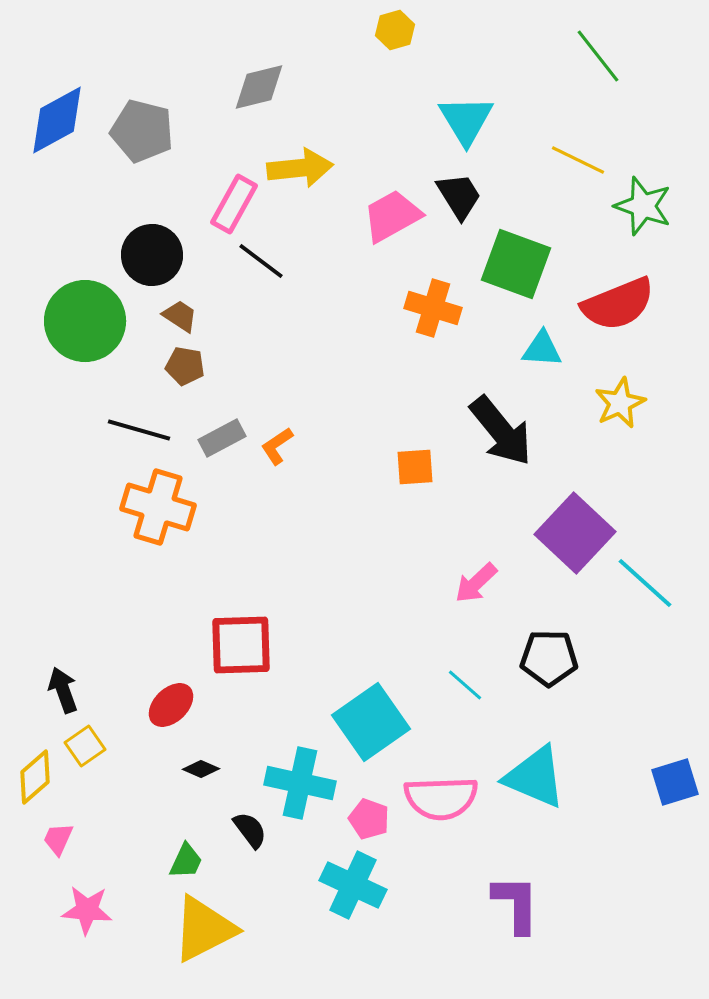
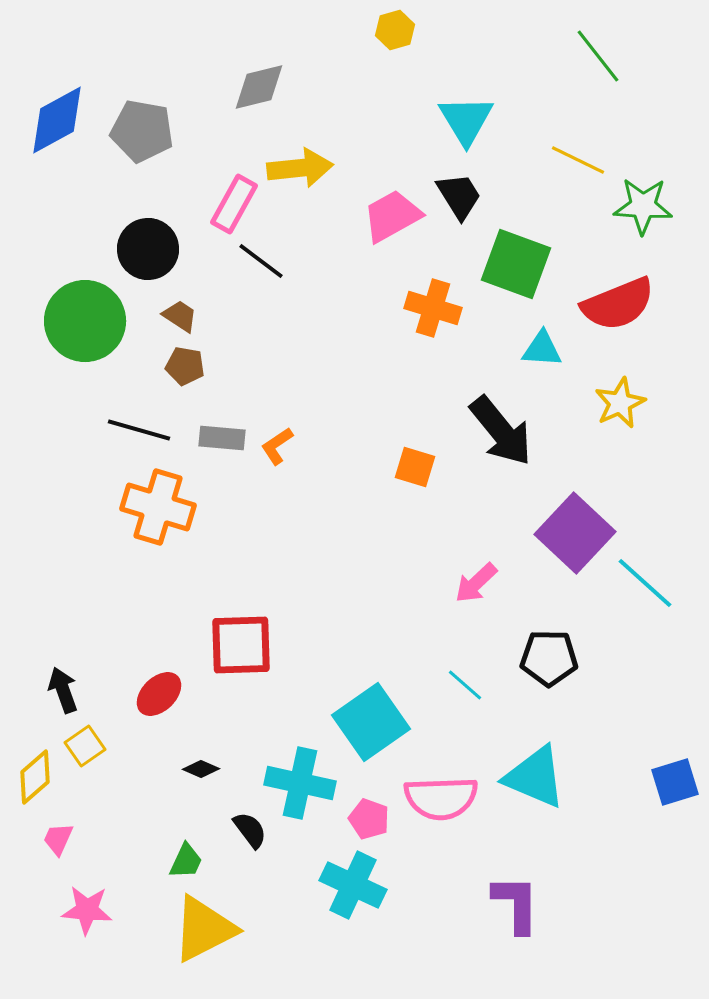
gray pentagon at (142, 131): rotated 4 degrees counterclockwise
green star at (643, 206): rotated 16 degrees counterclockwise
black circle at (152, 255): moved 4 px left, 6 px up
gray rectangle at (222, 438): rotated 33 degrees clockwise
orange square at (415, 467): rotated 21 degrees clockwise
red ellipse at (171, 705): moved 12 px left, 11 px up
